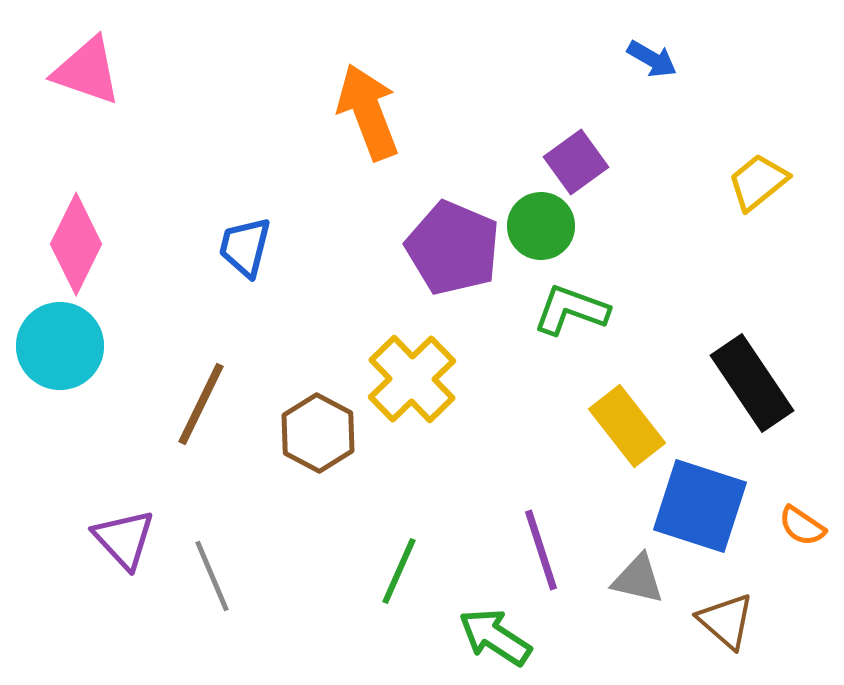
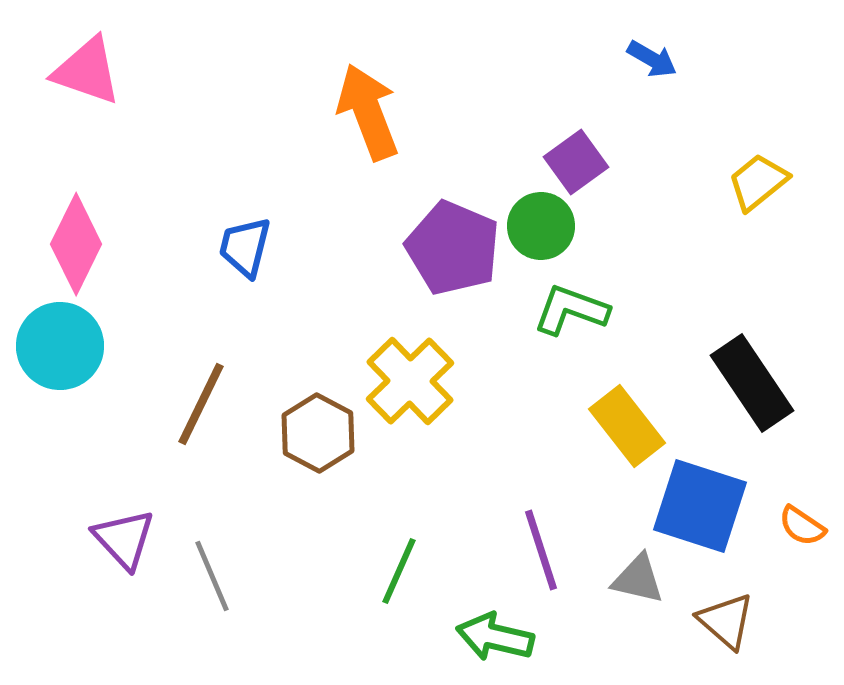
yellow cross: moved 2 px left, 2 px down
green arrow: rotated 20 degrees counterclockwise
